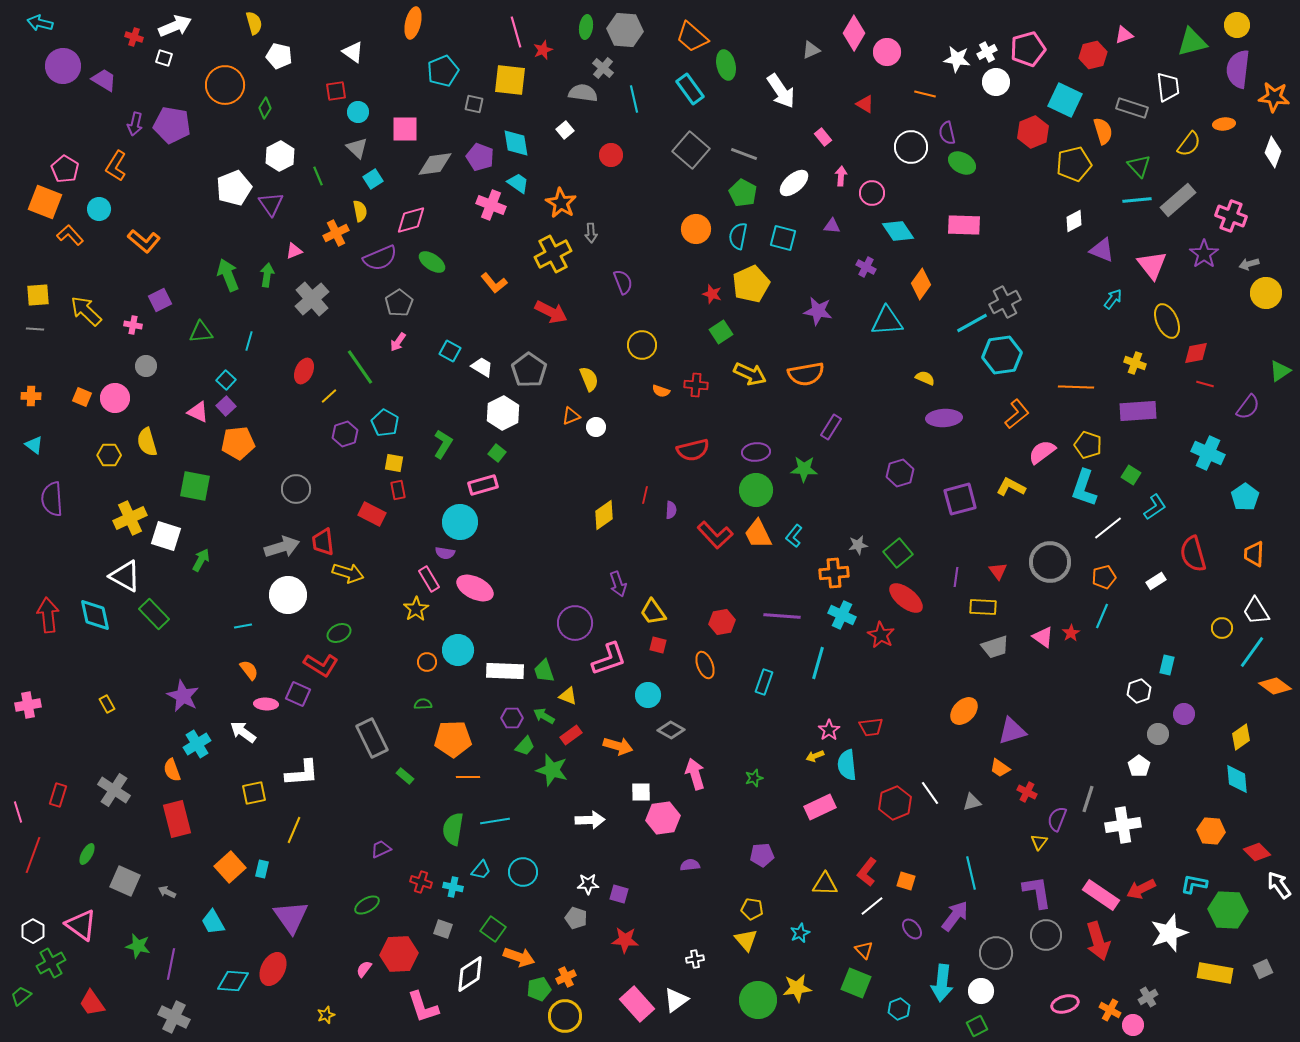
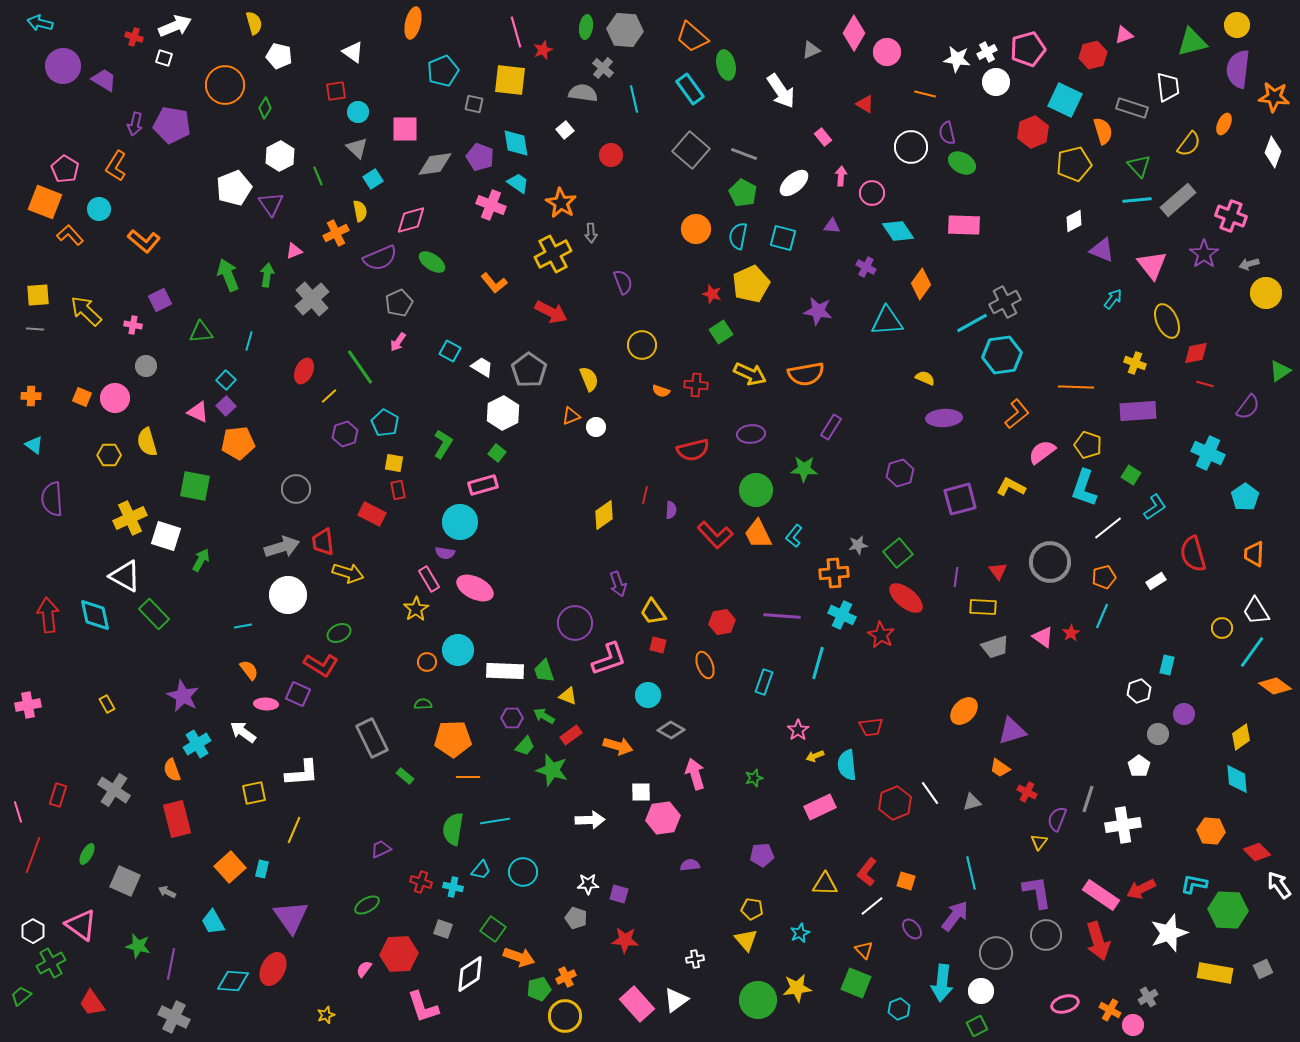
orange ellipse at (1224, 124): rotated 60 degrees counterclockwise
gray pentagon at (399, 303): rotated 8 degrees clockwise
purple ellipse at (756, 452): moved 5 px left, 18 px up
pink star at (829, 730): moved 31 px left
